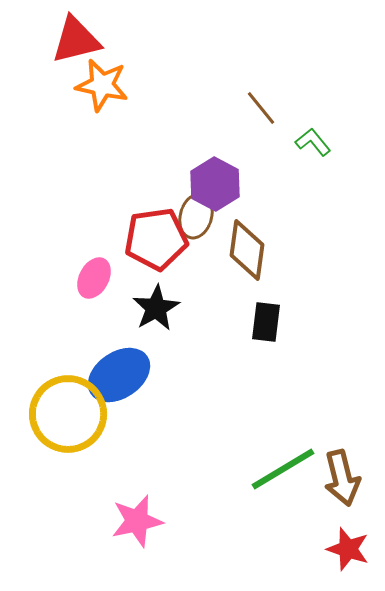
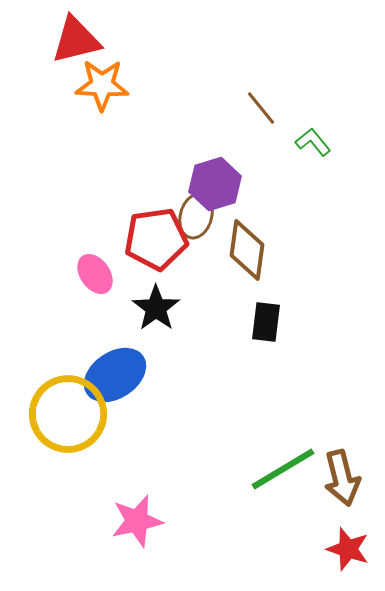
orange star: rotated 10 degrees counterclockwise
purple hexagon: rotated 15 degrees clockwise
pink ellipse: moved 1 px right, 4 px up; rotated 63 degrees counterclockwise
black star: rotated 6 degrees counterclockwise
blue ellipse: moved 4 px left
